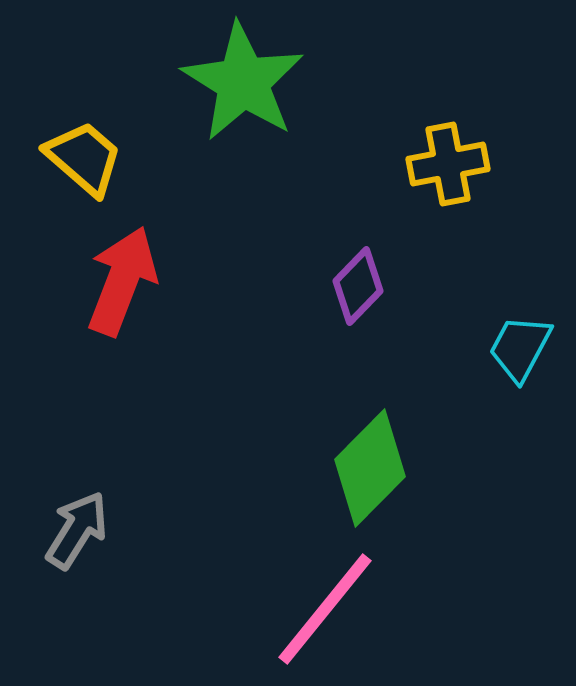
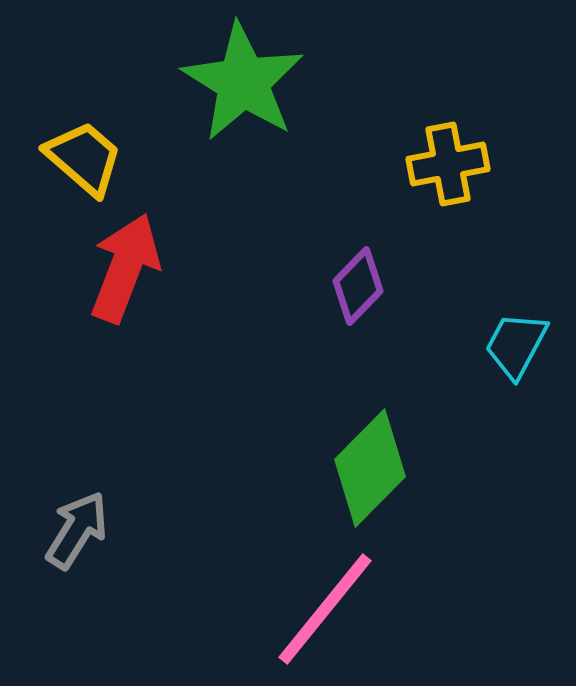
red arrow: moved 3 px right, 13 px up
cyan trapezoid: moved 4 px left, 3 px up
